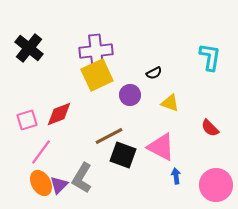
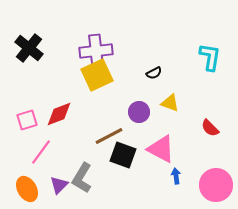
purple circle: moved 9 px right, 17 px down
pink triangle: moved 2 px down
orange ellipse: moved 14 px left, 6 px down
